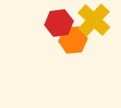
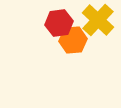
yellow cross: moved 4 px right
